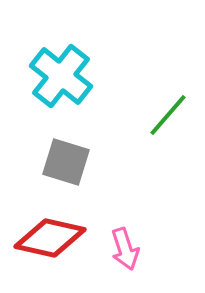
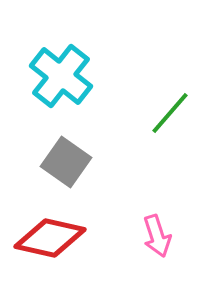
green line: moved 2 px right, 2 px up
gray square: rotated 18 degrees clockwise
pink arrow: moved 32 px right, 13 px up
